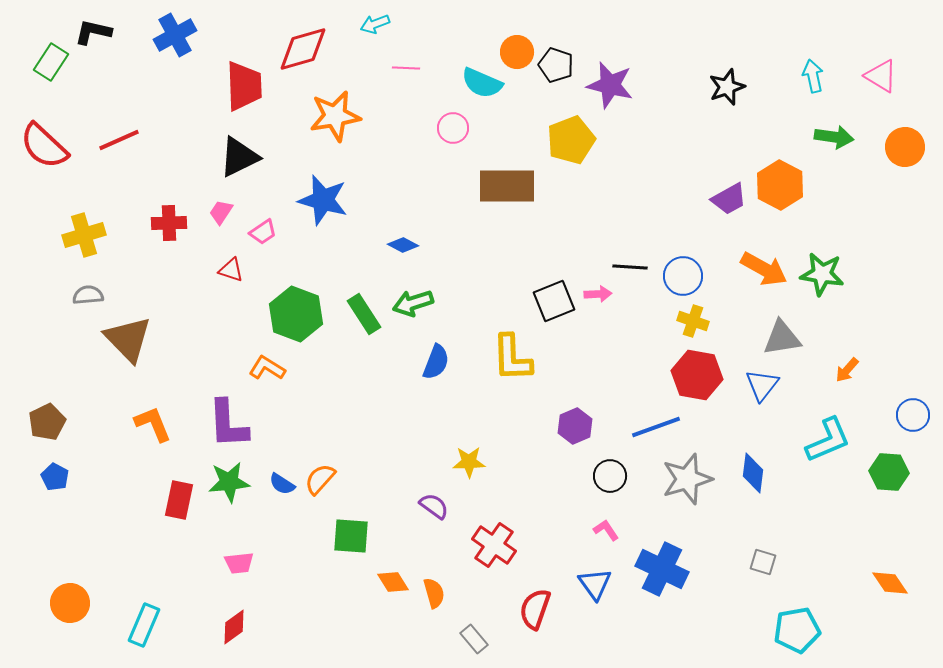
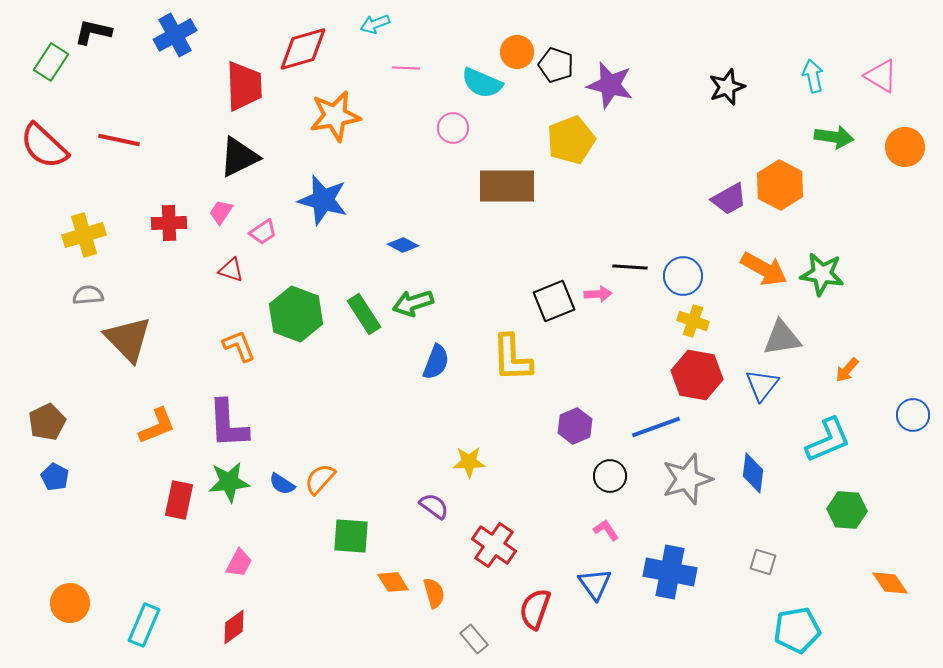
red line at (119, 140): rotated 36 degrees clockwise
orange L-shape at (267, 368): moved 28 px left, 22 px up; rotated 36 degrees clockwise
orange L-shape at (153, 424): moved 4 px right, 2 px down; rotated 90 degrees clockwise
green hexagon at (889, 472): moved 42 px left, 38 px down
pink trapezoid at (239, 563): rotated 56 degrees counterclockwise
blue cross at (662, 569): moved 8 px right, 3 px down; rotated 15 degrees counterclockwise
